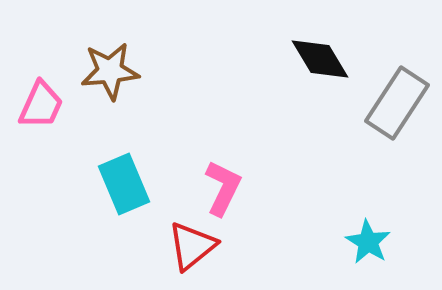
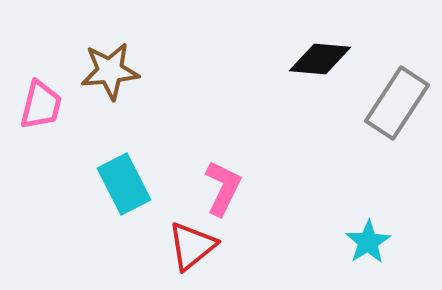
black diamond: rotated 54 degrees counterclockwise
pink trapezoid: rotated 10 degrees counterclockwise
cyan rectangle: rotated 4 degrees counterclockwise
cyan star: rotated 9 degrees clockwise
